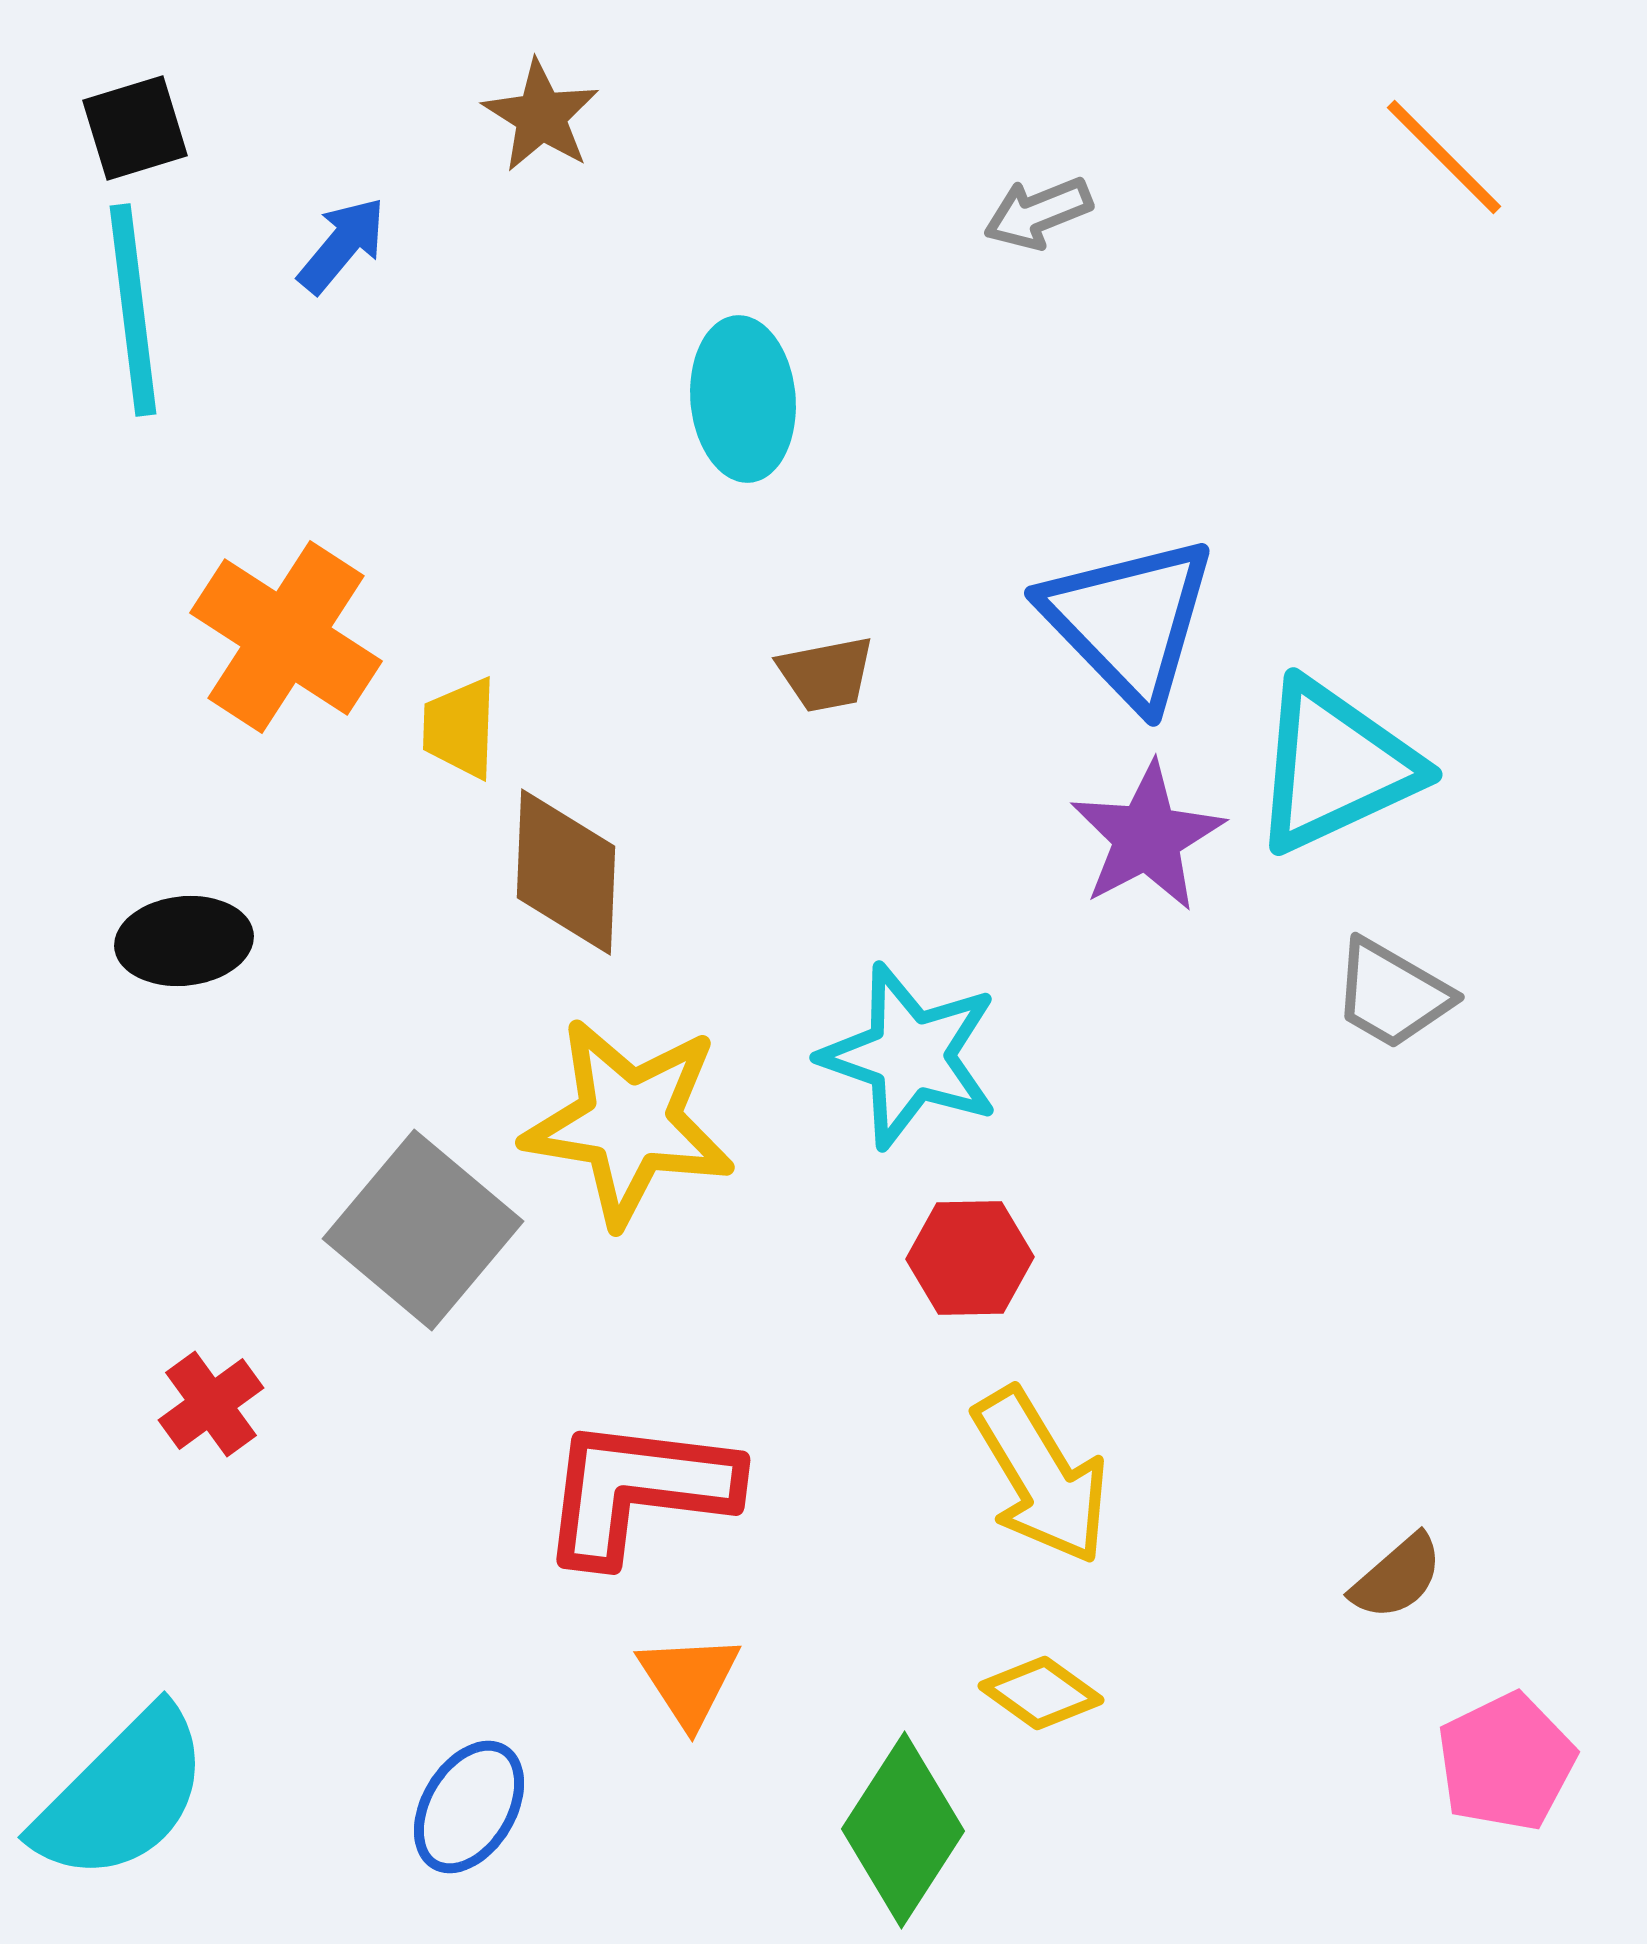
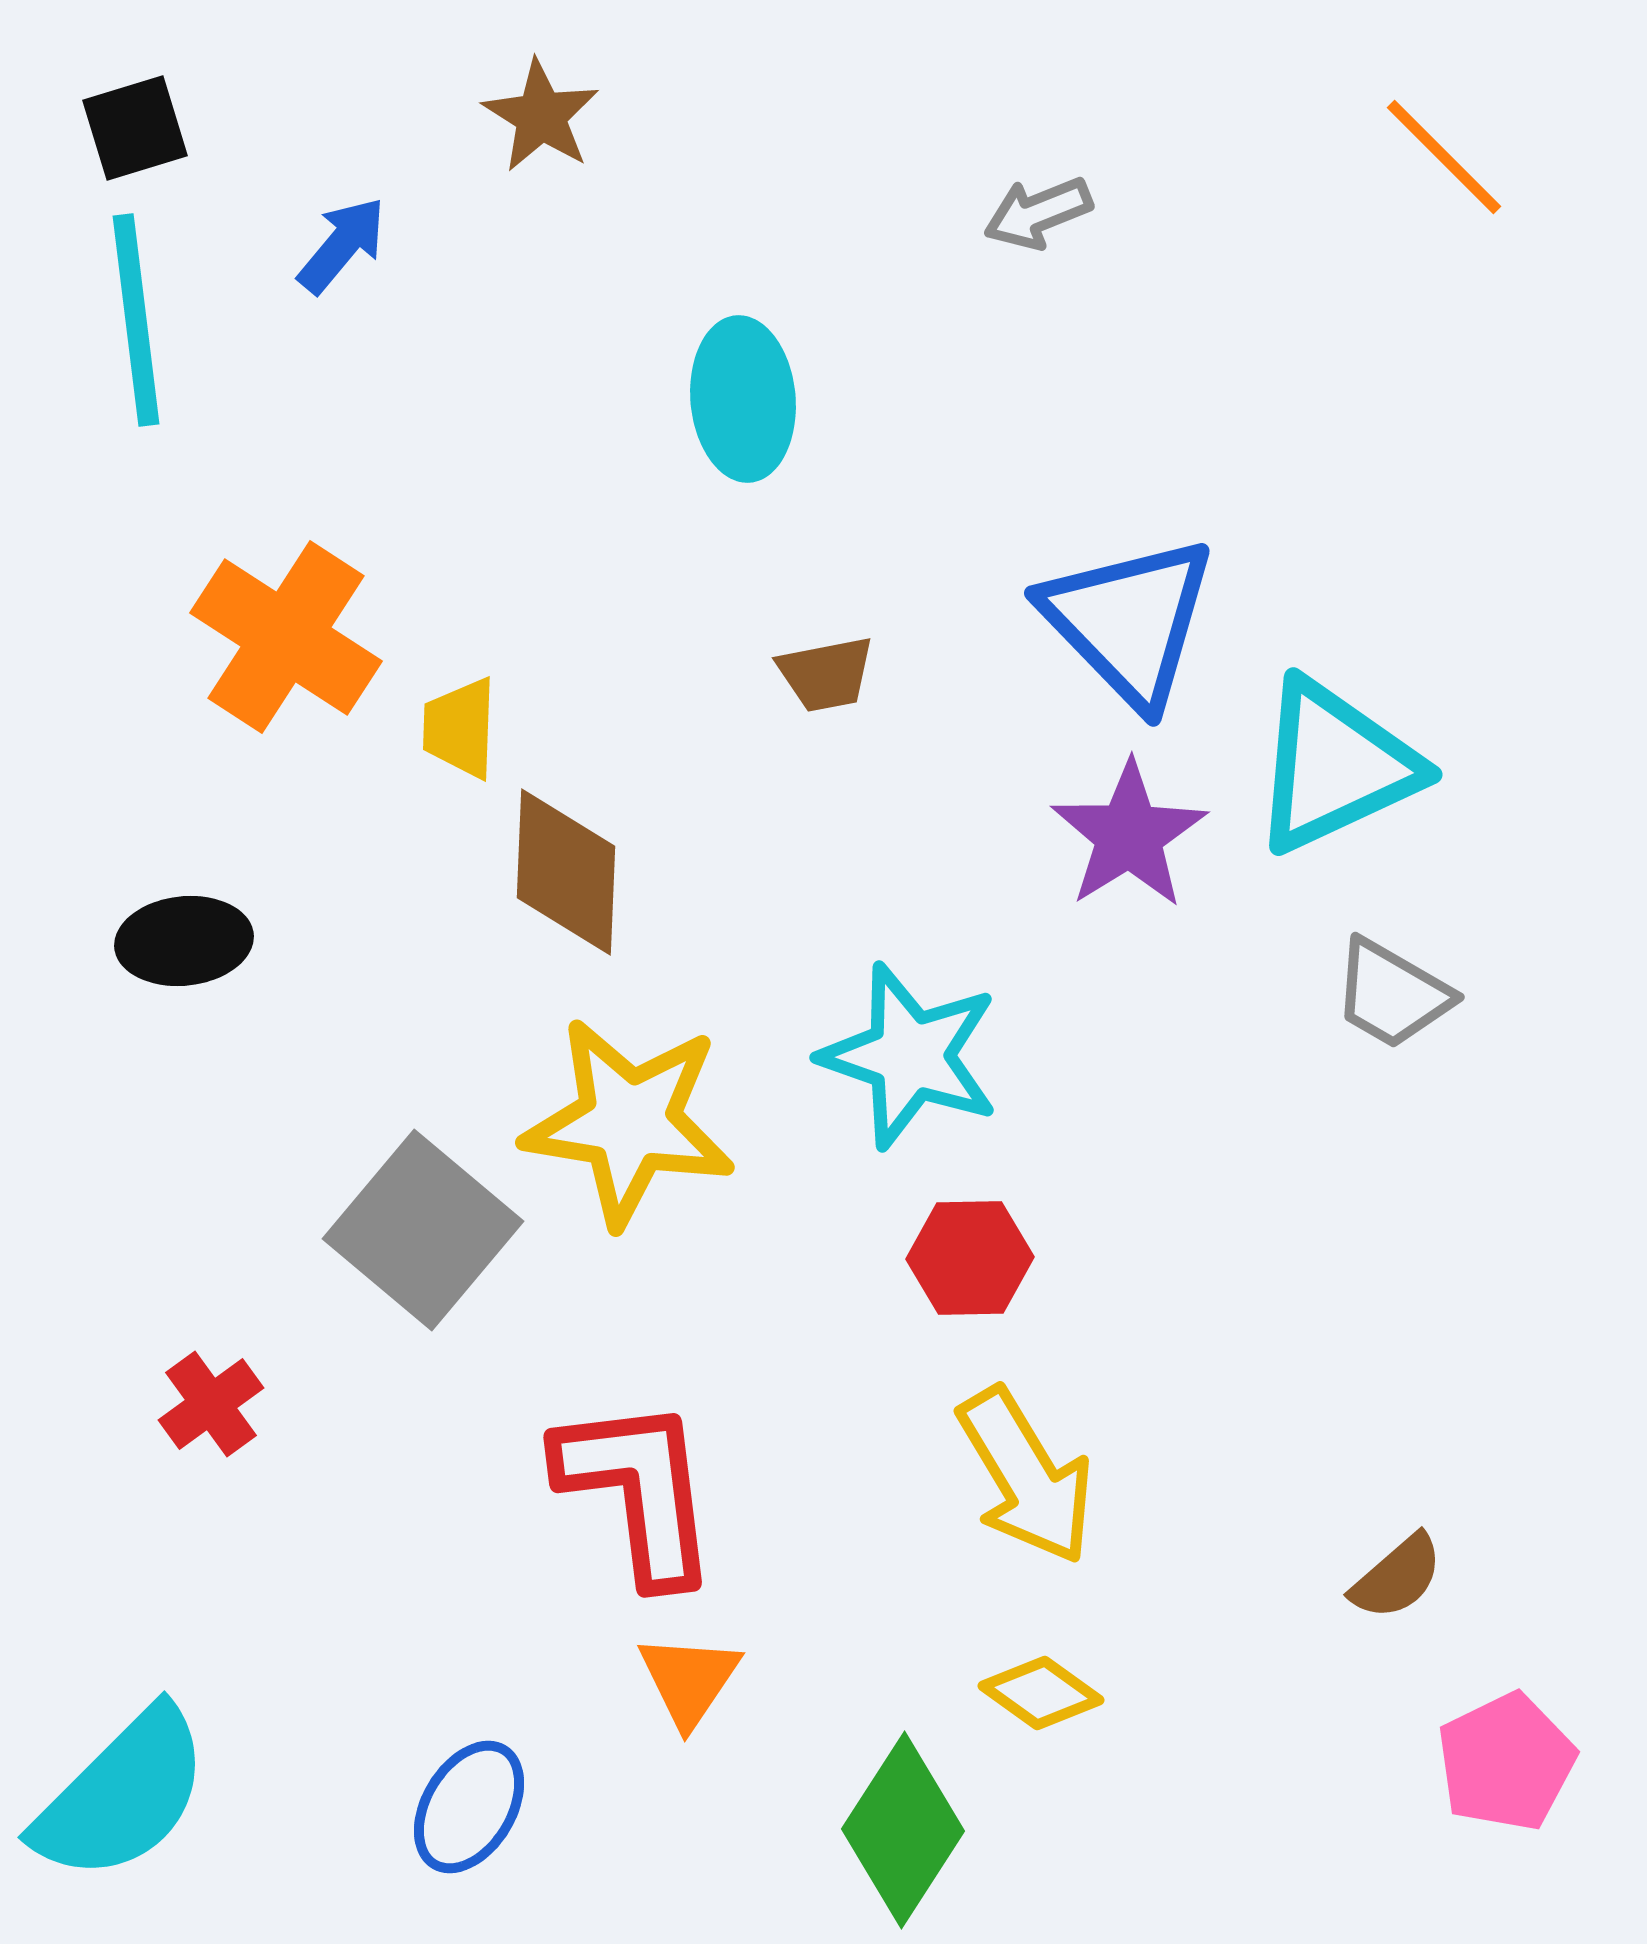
cyan line: moved 3 px right, 10 px down
purple star: moved 18 px left, 2 px up; rotated 4 degrees counterclockwise
yellow arrow: moved 15 px left
red L-shape: rotated 76 degrees clockwise
orange triangle: rotated 7 degrees clockwise
